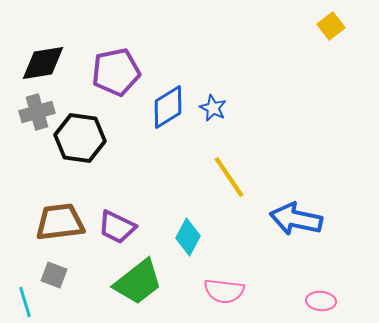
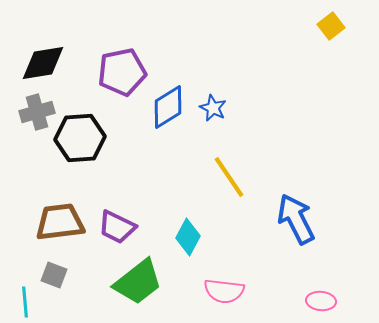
purple pentagon: moved 6 px right
black hexagon: rotated 12 degrees counterclockwise
blue arrow: rotated 51 degrees clockwise
cyan line: rotated 12 degrees clockwise
